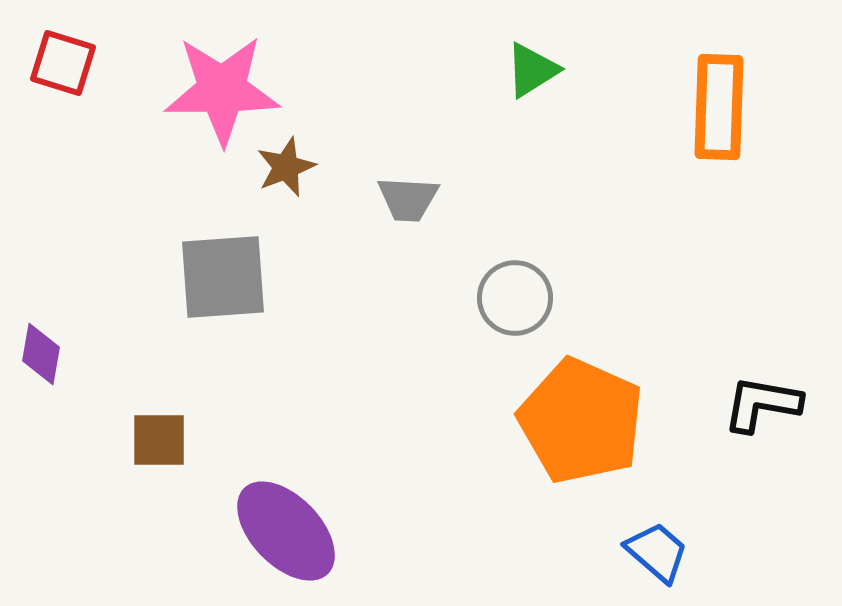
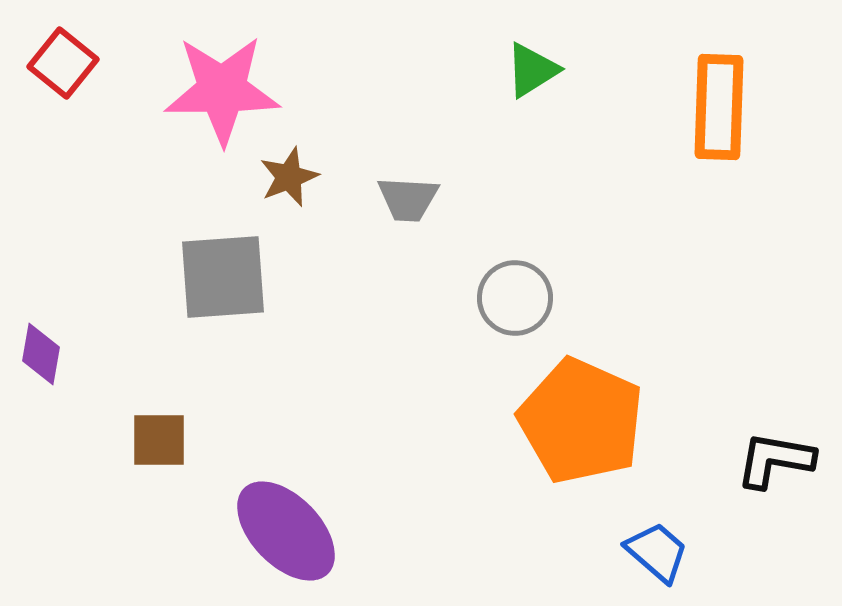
red square: rotated 22 degrees clockwise
brown star: moved 3 px right, 10 px down
black L-shape: moved 13 px right, 56 px down
